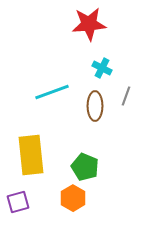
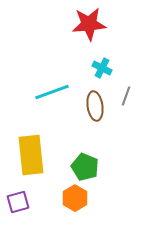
brown ellipse: rotated 8 degrees counterclockwise
orange hexagon: moved 2 px right
